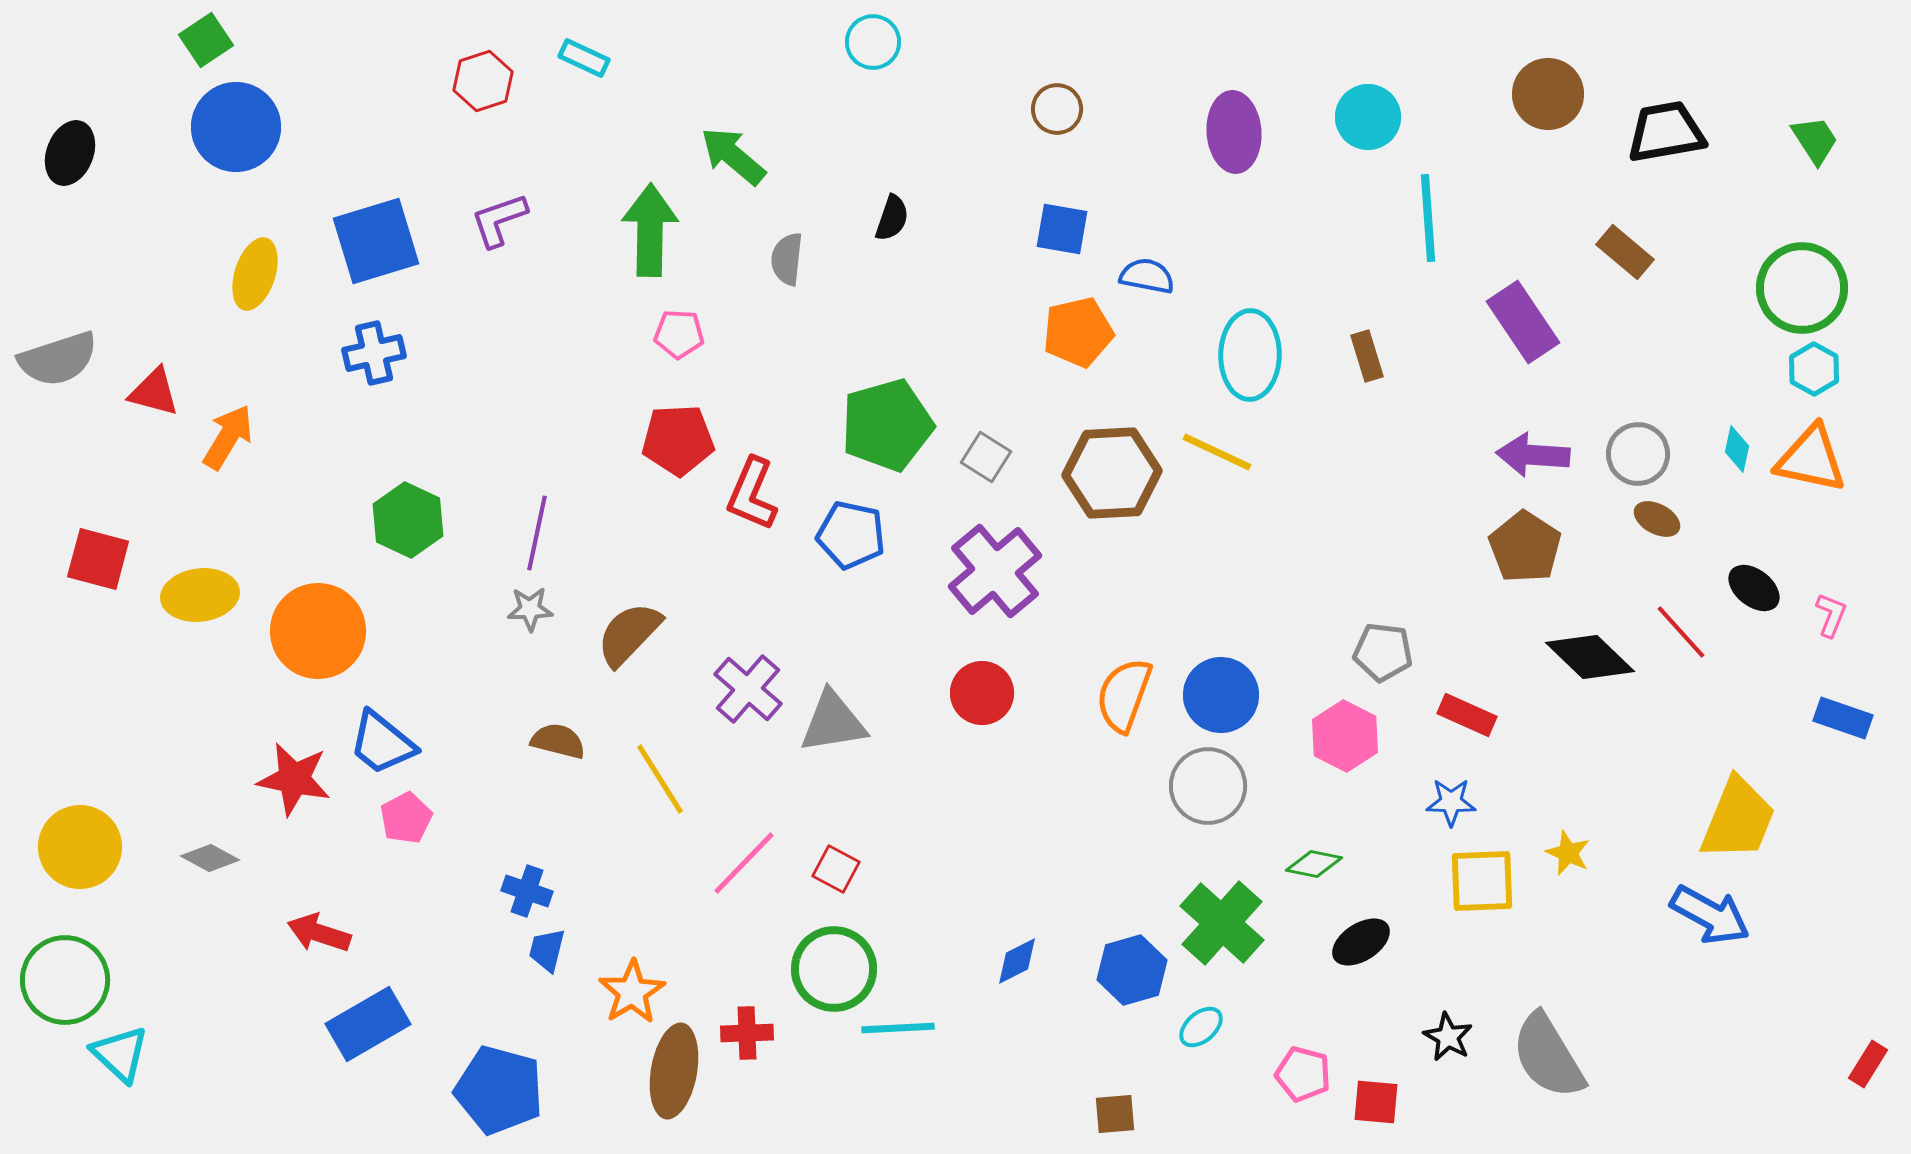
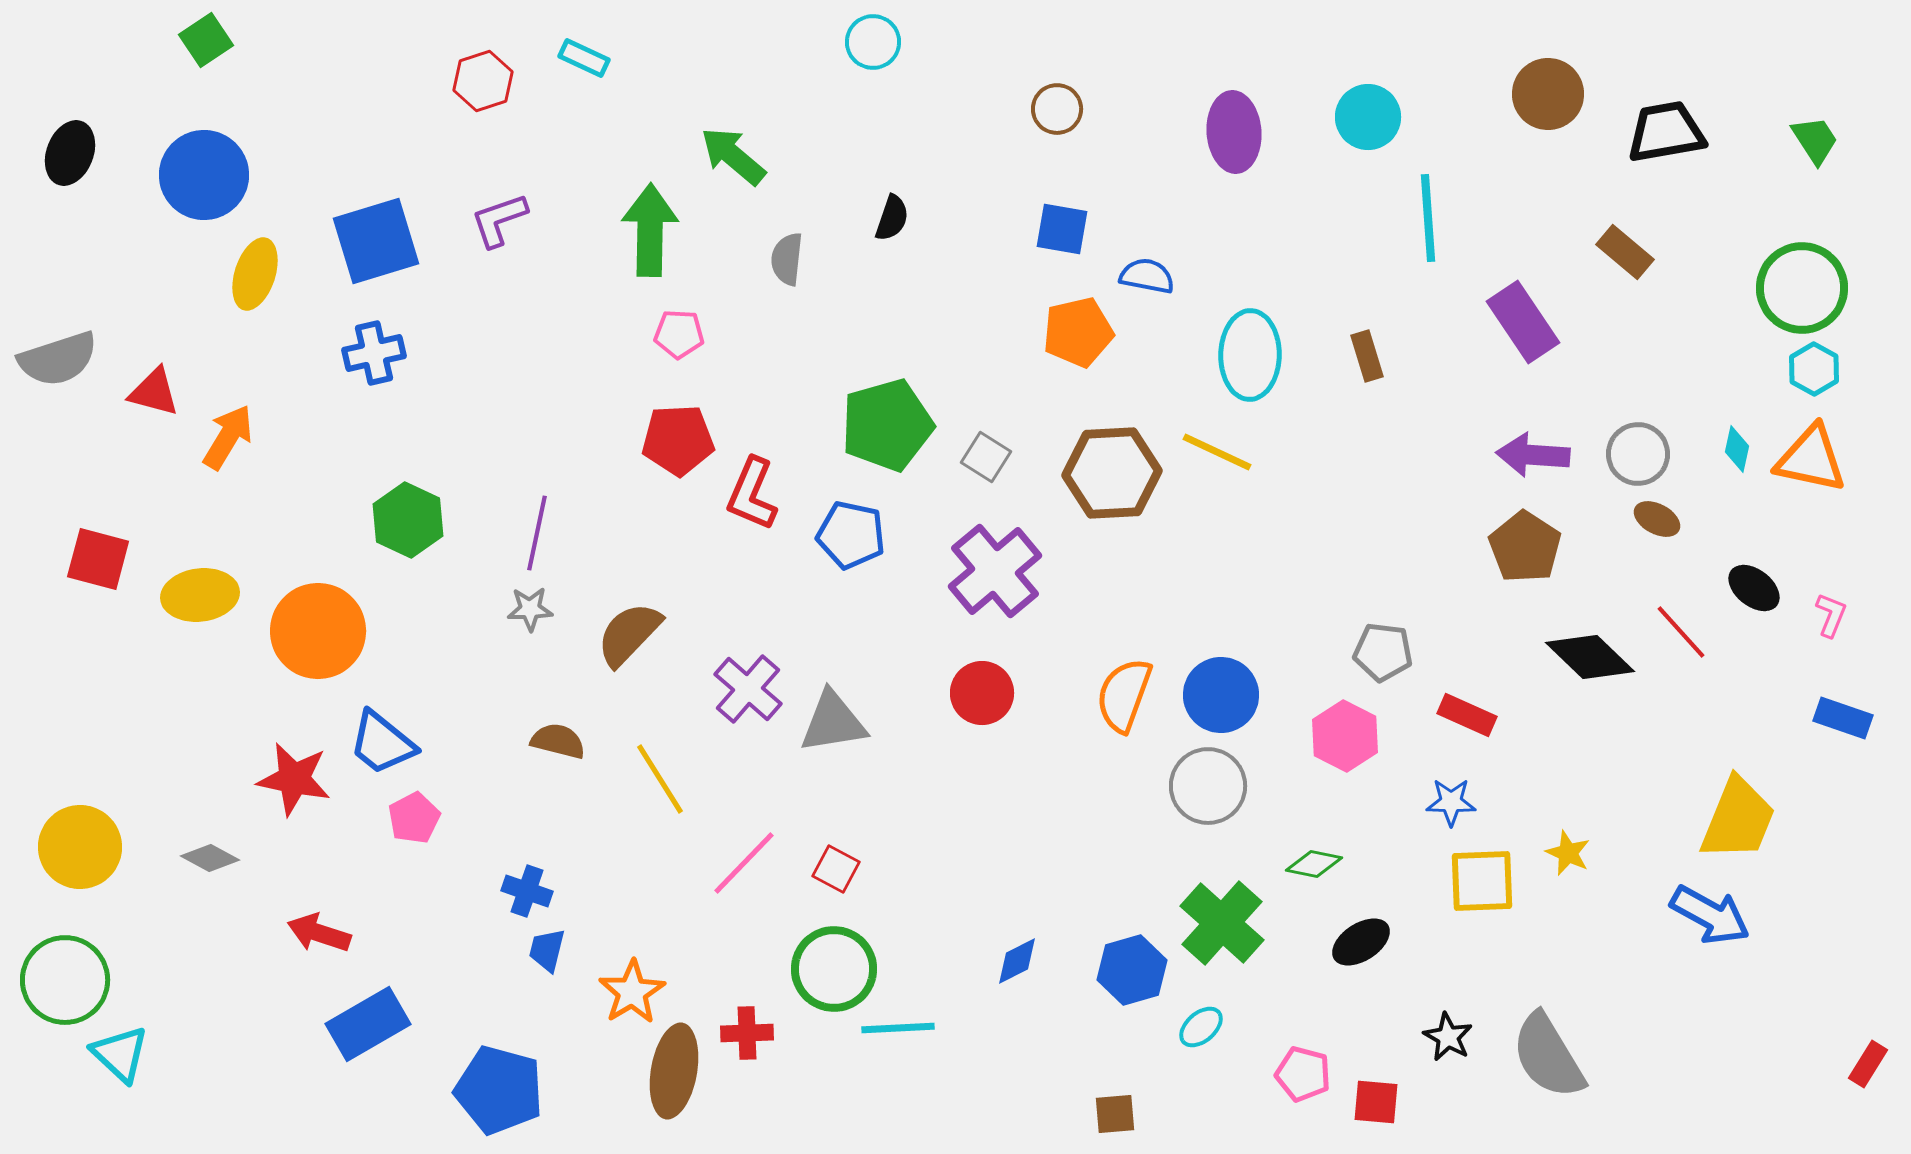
blue circle at (236, 127): moved 32 px left, 48 px down
pink pentagon at (406, 818): moved 8 px right
